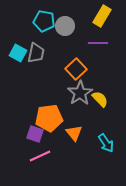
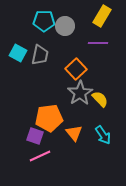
cyan pentagon: rotated 10 degrees counterclockwise
gray trapezoid: moved 4 px right, 2 px down
purple square: moved 2 px down
cyan arrow: moved 3 px left, 8 px up
